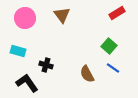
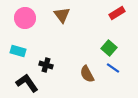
green square: moved 2 px down
